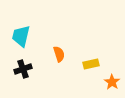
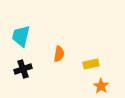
orange semicircle: rotated 28 degrees clockwise
orange star: moved 11 px left, 4 px down
